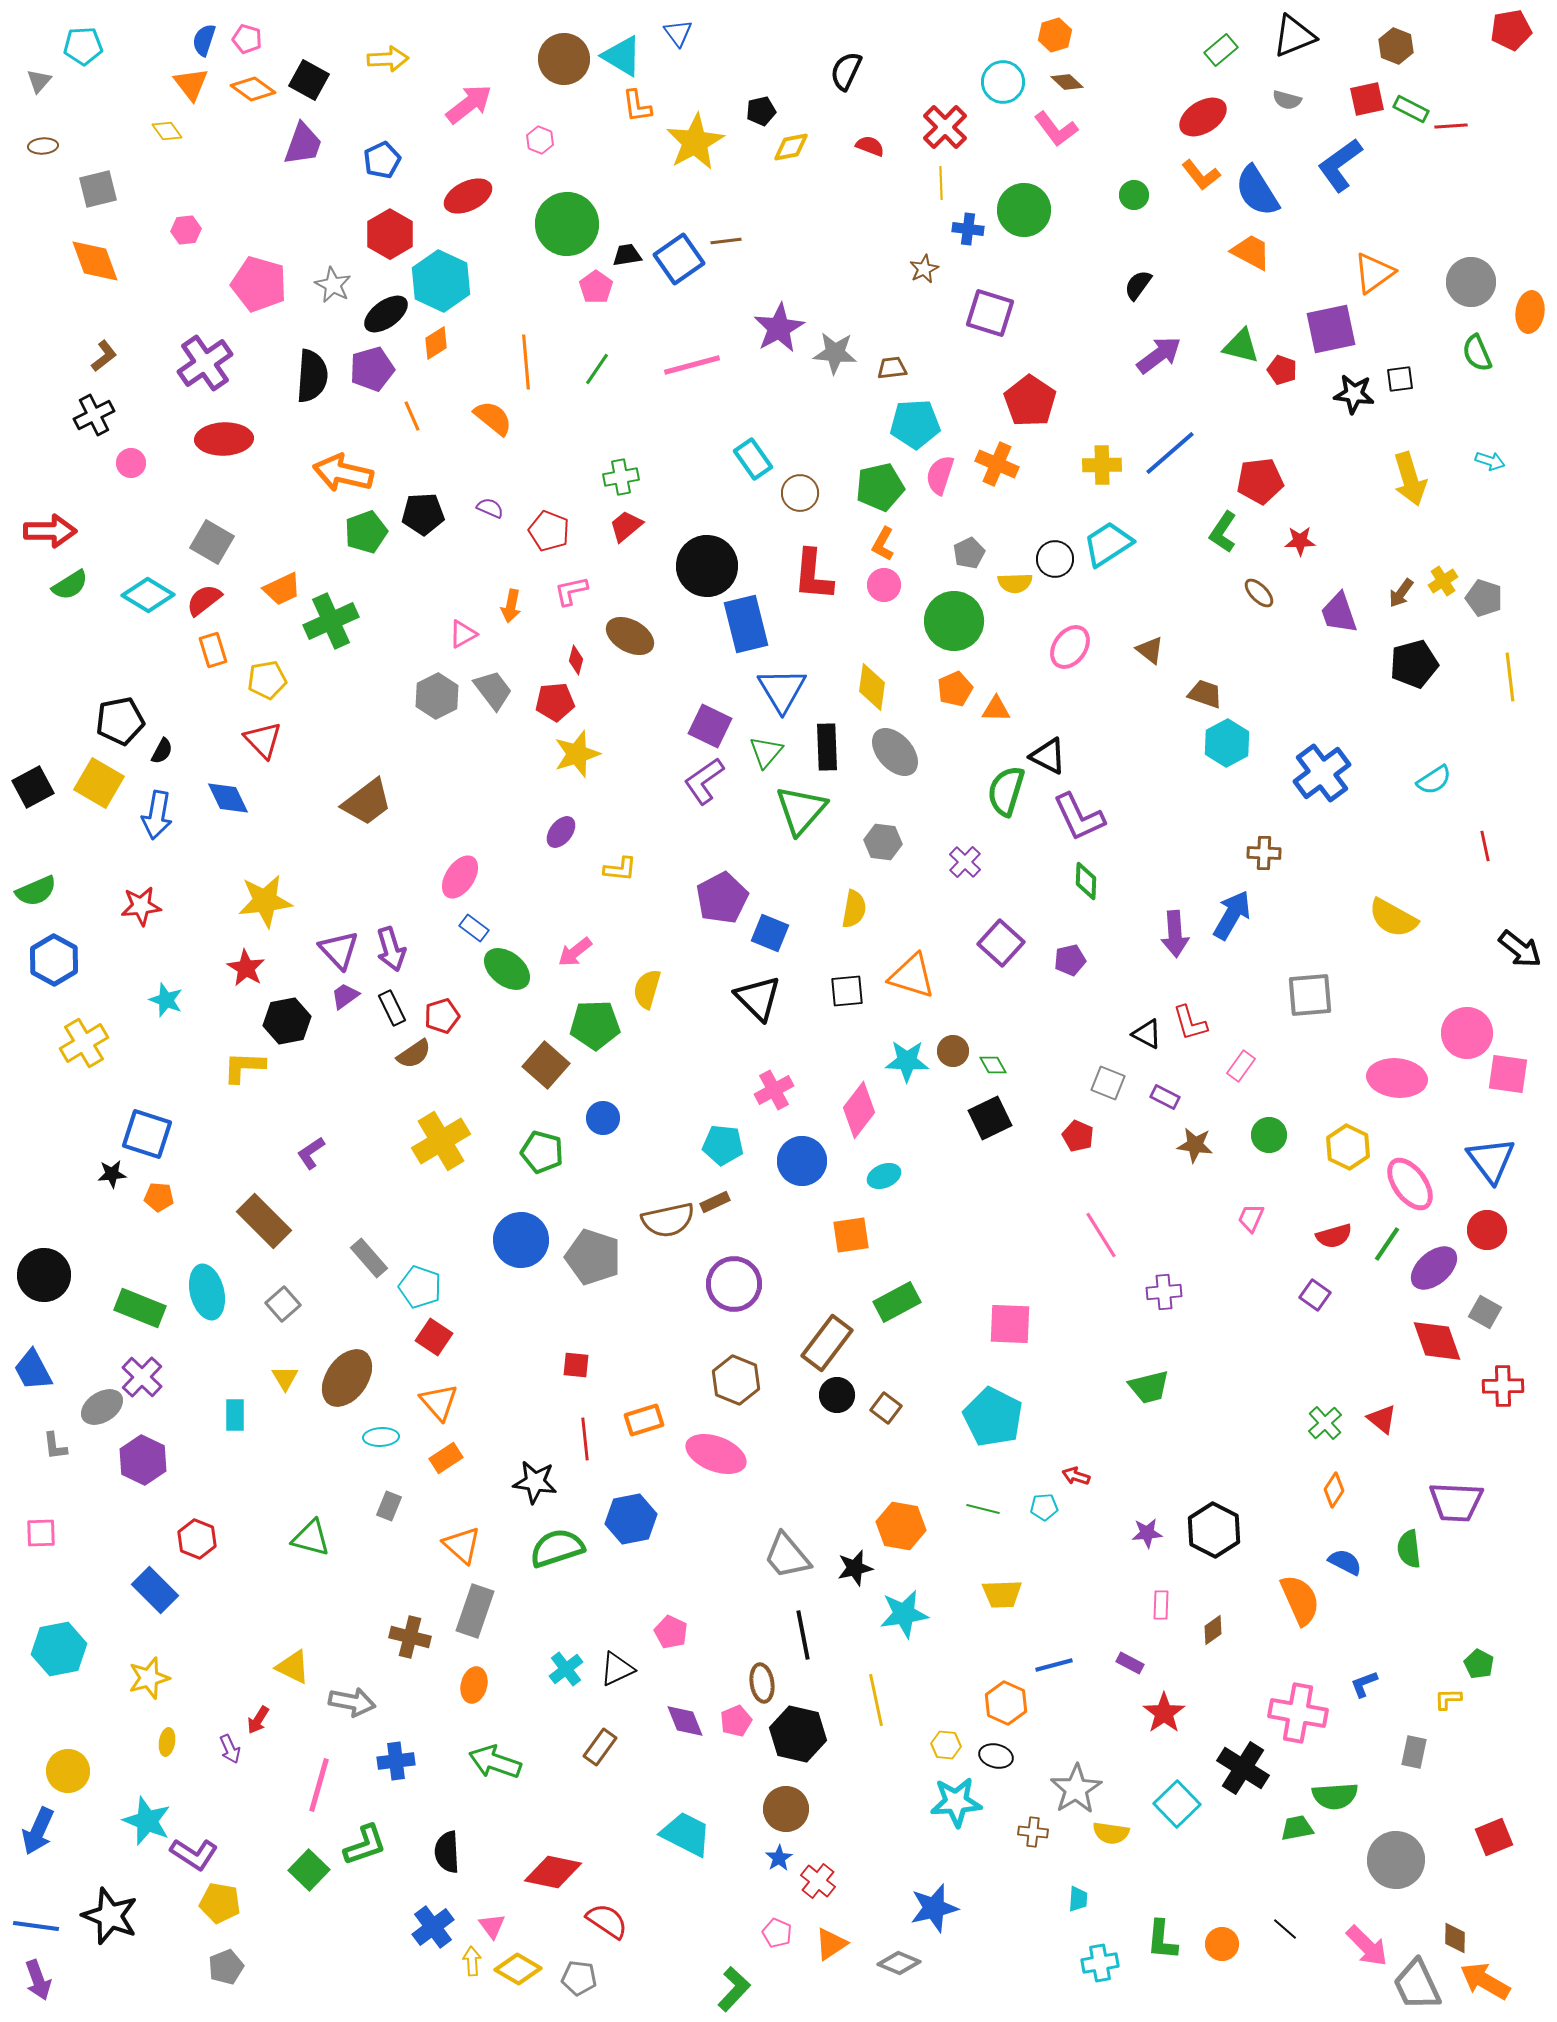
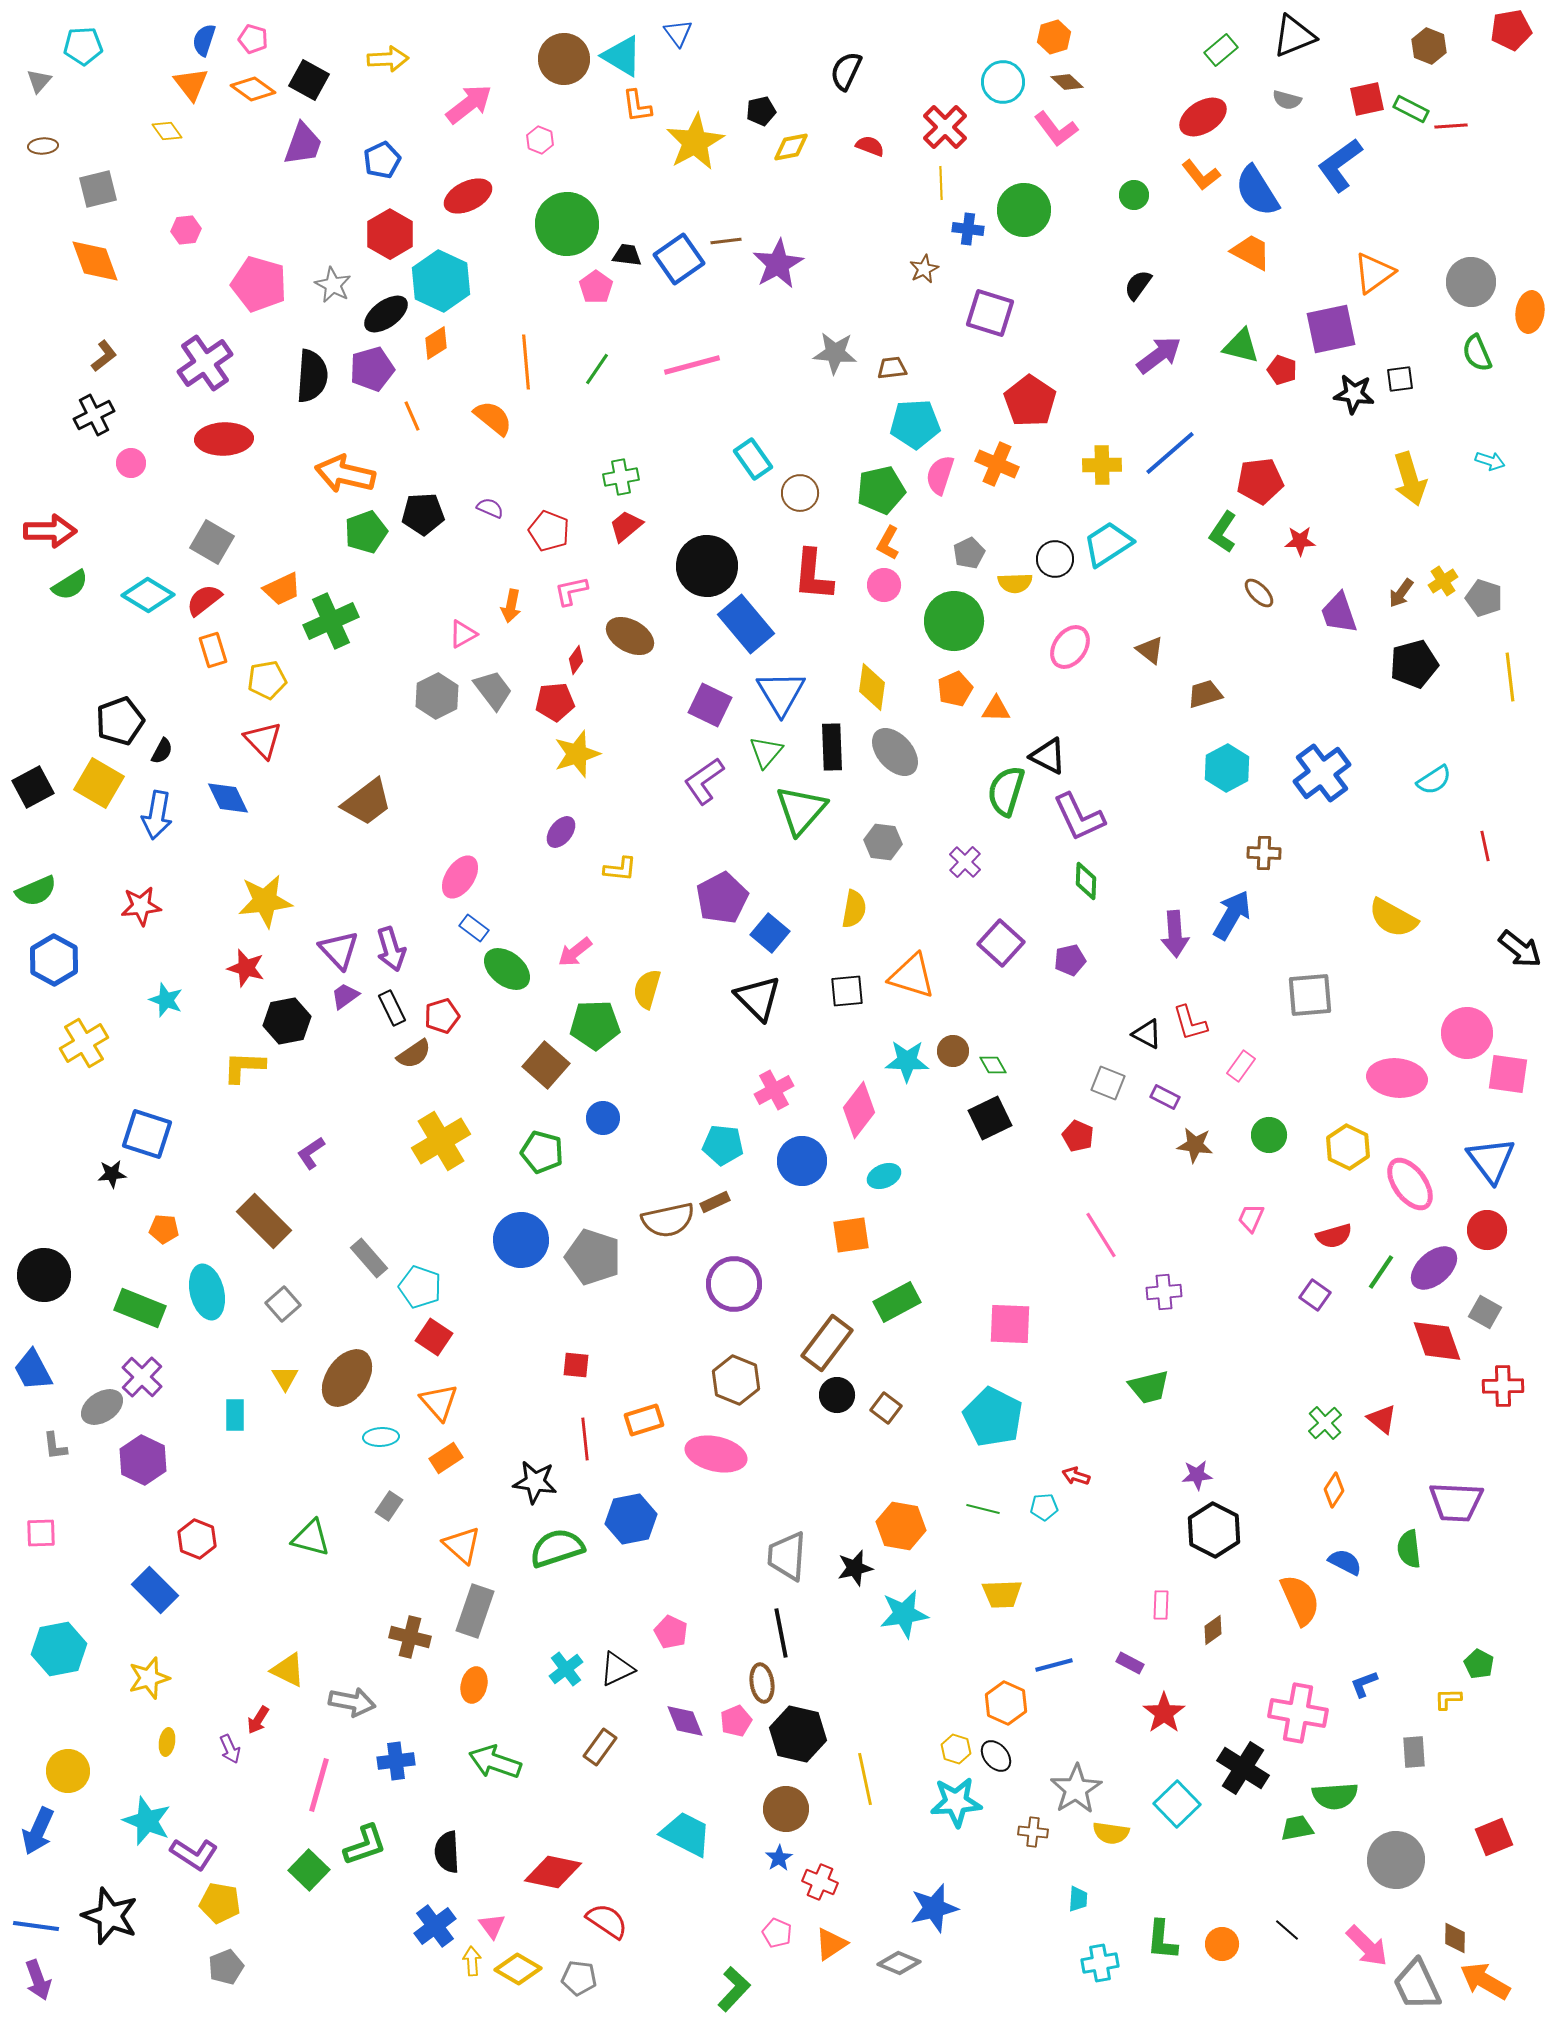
orange hexagon at (1055, 35): moved 1 px left, 2 px down
pink pentagon at (247, 39): moved 6 px right
brown hexagon at (1396, 46): moved 33 px right
black trapezoid at (627, 255): rotated 16 degrees clockwise
purple star at (779, 328): moved 1 px left, 64 px up
orange arrow at (343, 473): moved 2 px right, 1 px down
green pentagon at (880, 487): moved 1 px right, 3 px down
orange L-shape at (883, 544): moved 5 px right, 1 px up
blue rectangle at (746, 624): rotated 26 degrees counterclockwise
red diamond at (576, 660): rotated 20 degrees clockwise
blue triangle at (782, 690): moved 1 px left, 3 px down
brown trapezoid at (1205, 694): rotated 36 degrees counterclockwise
black pentagon at (120, 721): rotated 9 degrees counterclockwise
purple square at (710, 726): moved 21 px up
cyan hexagon at (1227, 743): moved 25 px down
black rectangle at (827, 747): moved 5 px right
blue square at (770, 933): rotated 18 degrees clockwise
red star at (246, 968): rotated 15 degrees counterclockwise
orange pentagon at (159, 1197): moved 5 px right, 32 px down
green line at (1387, 1244): moved 6 px left, 28 px down
pink ellipse at (716, 1454): rotated 8 degrees counterclockwise
gray rectangle at (389, 1506): rotated 12 degrees clockwise
purple star at (1147, 1533): moved 50 px right, 58 px up
gray trapezoid at (787, 1556): rotated 44 degrees clockwise
black line at (803, 1635): moved 22 px left, 2 px up
yellow triangle at (293, 1667): moved 5 px left, 3 px down
yellow line at (876, 1700): moved 11 px left, 79 px down
yellow hexagon at (946, 1745): moved 10 px right, 4 px down; rotated 12 degrees clockwise
gray rectangle at (1414, 1752): rotated 16 degrees counterclockwise
black ellipse at (996, 1756): rotated 36 degrees clockwise
red cross at (818, 1881): moved 2 px right, 1 px down; rotated 16 degrees counterclockwise
blue cross at (433, 1927): moved 2 px right, 1 px up
black line at (1285, 1929): moved 2 px right, 1 px down
